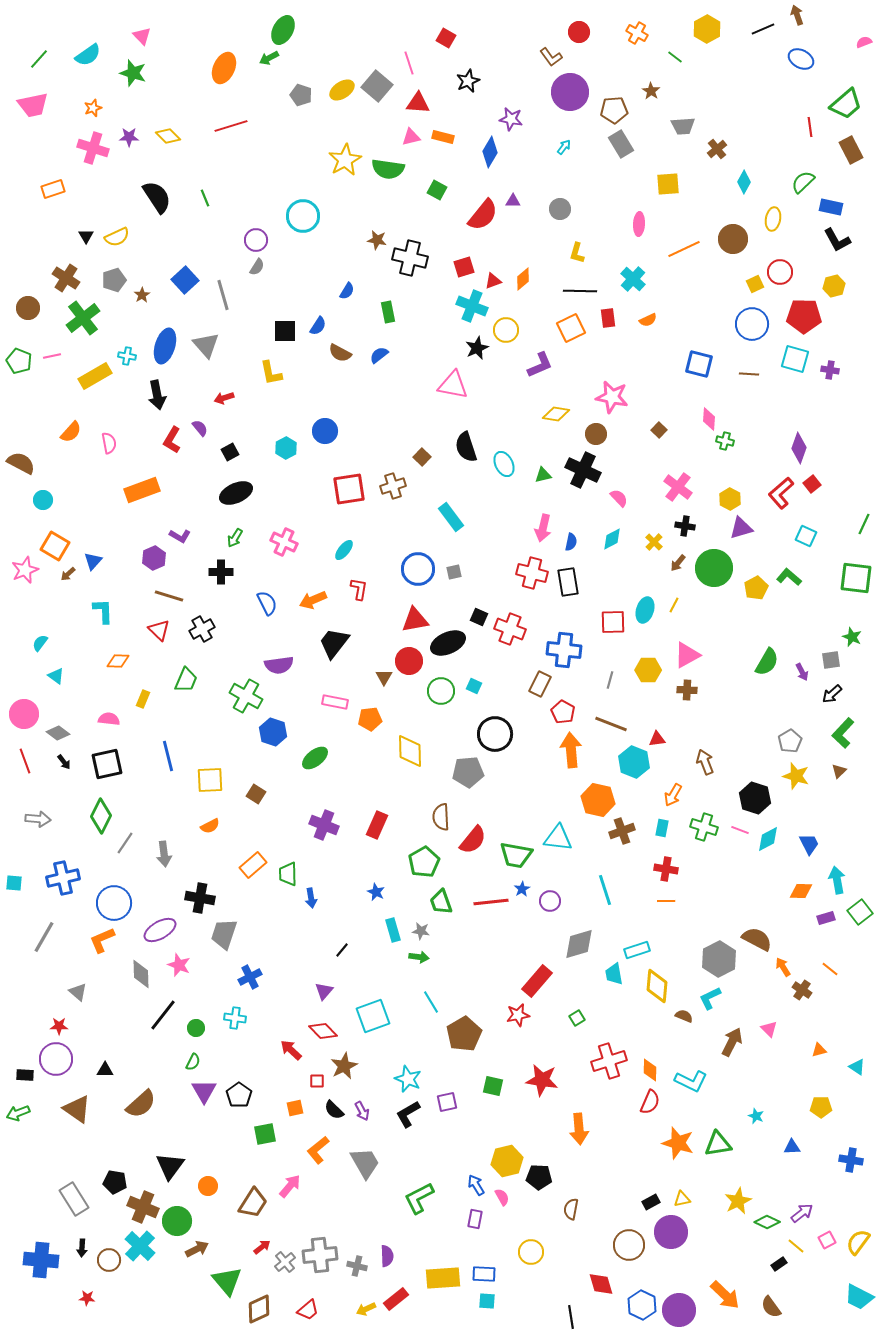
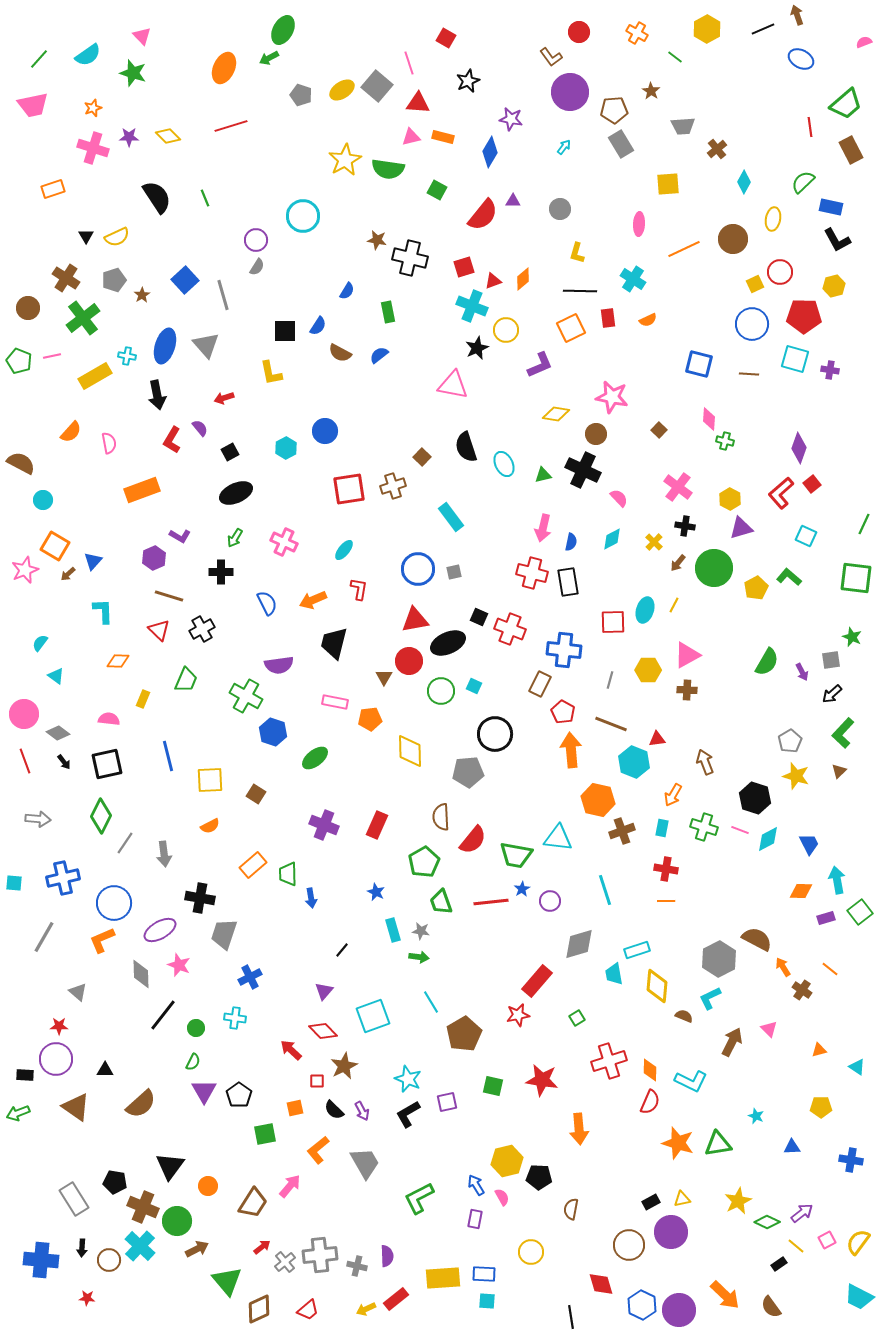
cyan cross at (633, 279): rotated 10 degrees counterclockwise
black trapezoid at (334, 643): rotated 24 degrees counterclockwise
brown triangle at (77, 1109): moved 1 px left, 2 px up
